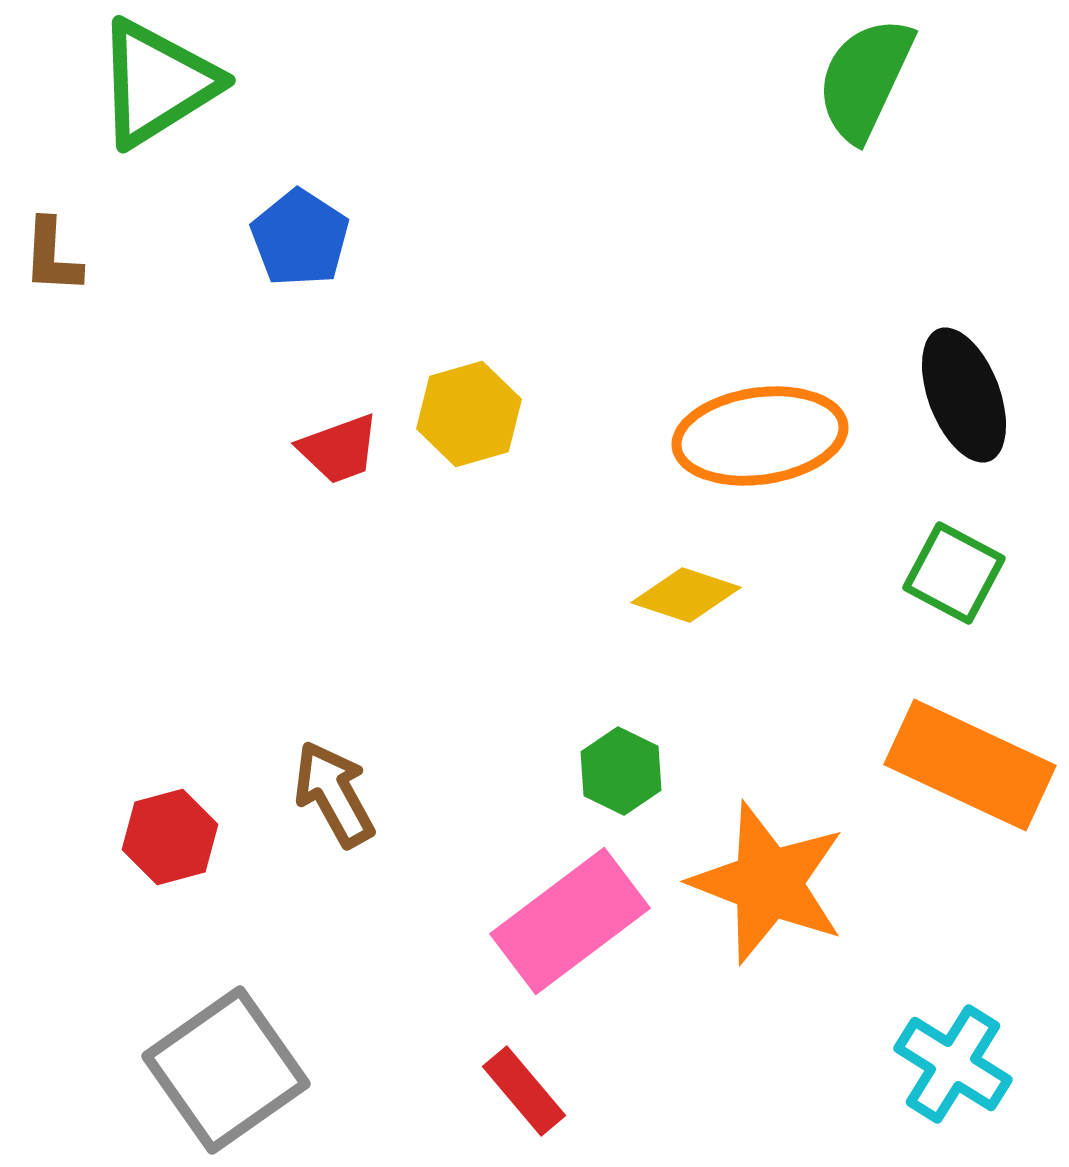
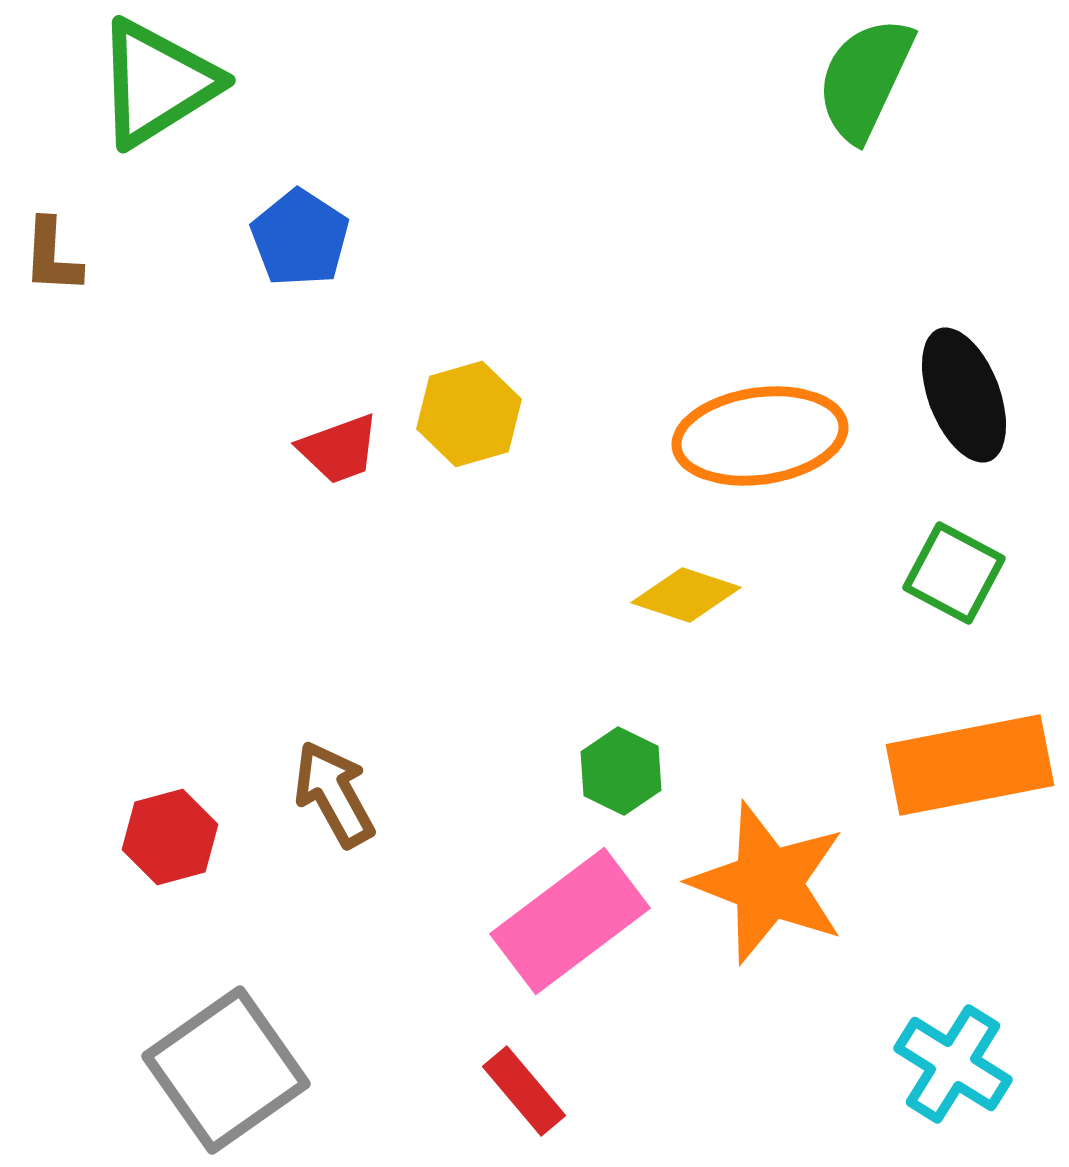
orange rectangle: rotated 36 degrees counterclockwise
